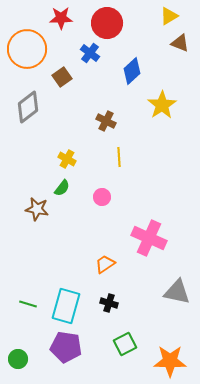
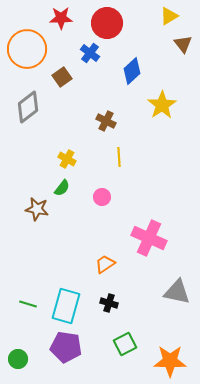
brown triangle: moved 3 px right, 1 px down; rotated 30 degrees clockwise
